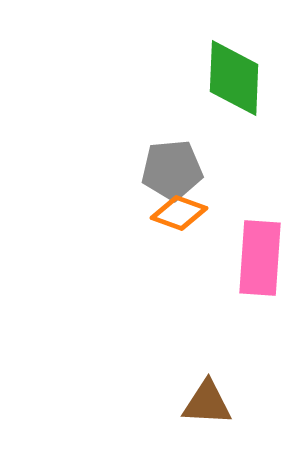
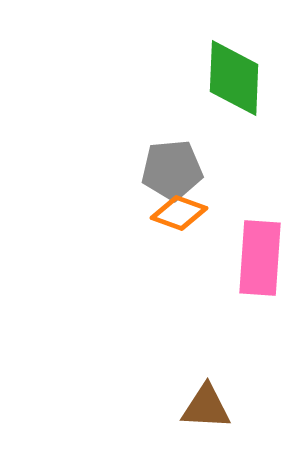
brown triangle: moved 1 px left, 4 px down
